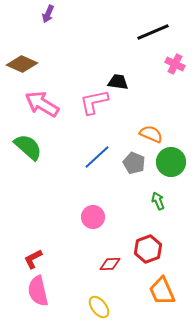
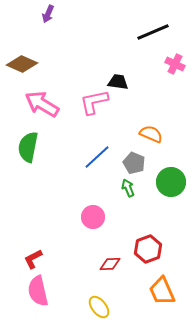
green semicircle: rotated 120 degrees counterclockwise
green circle: moved 20 px down
green arrow: moved 30 px left, 13 px up
